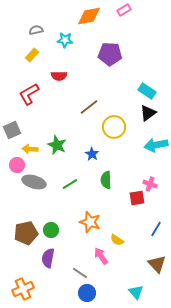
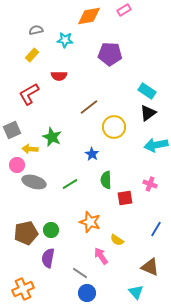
green star: moved 5 px left, 8 px up
red square: moved 12 px left
brown triangle: moved 7 px left, 3 px down; rotated 24 degrees counterclockwise
